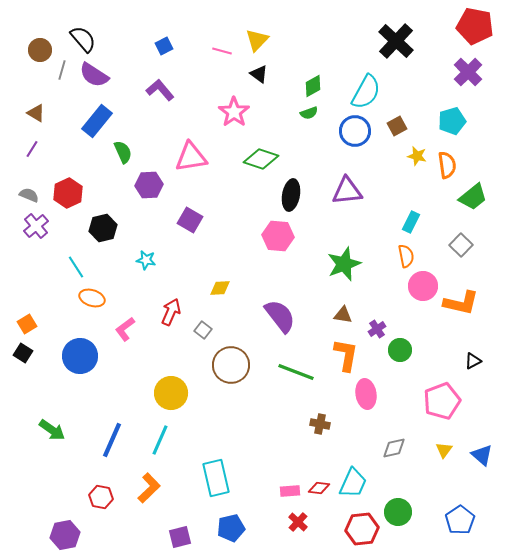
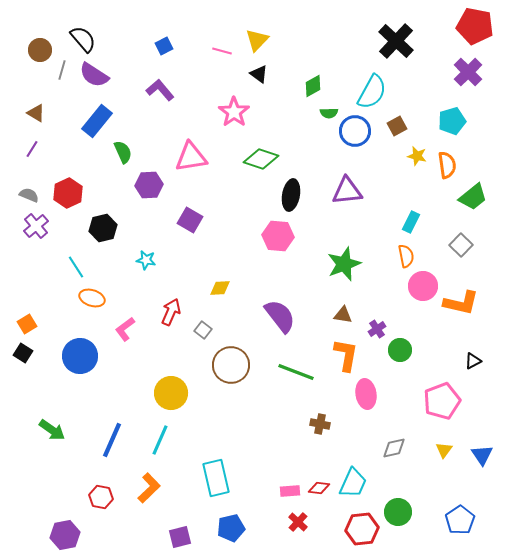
cyan semicircle at (366, 92): moved 6 px right
green semicircle at (309, 113): moved 20 px right; rotated 18 degrees clockwise
blue triangle at (482, 455): rotated 15 degrees clockwise
